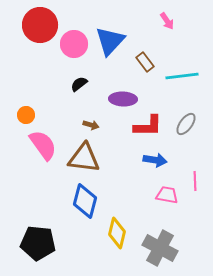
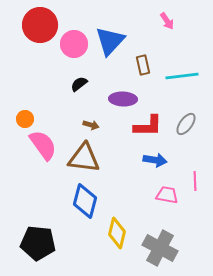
brown rectangle: moved 2 px left, 3 px down; rotated 24 degrees clockwise
orange circle: moved 1 px left, 4 px down
